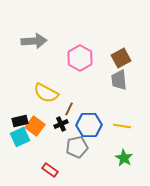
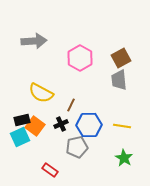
yellow semicircle: moved 5 px left
brown line: moved 2 px right, 4 px up
black rectangle: moved 2 px right, 1 px up
